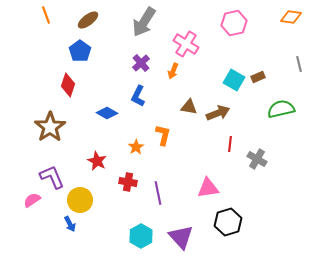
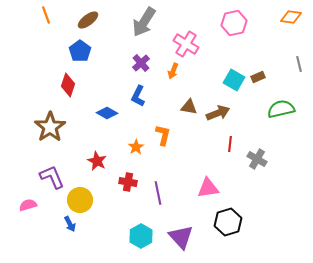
pink semicircle: moved 4 px left, 5 px down; rotated 18 degrees clockwise
